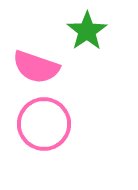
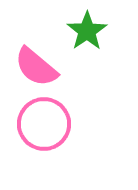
pink semicircle: rotated 21 degrees clockwise
